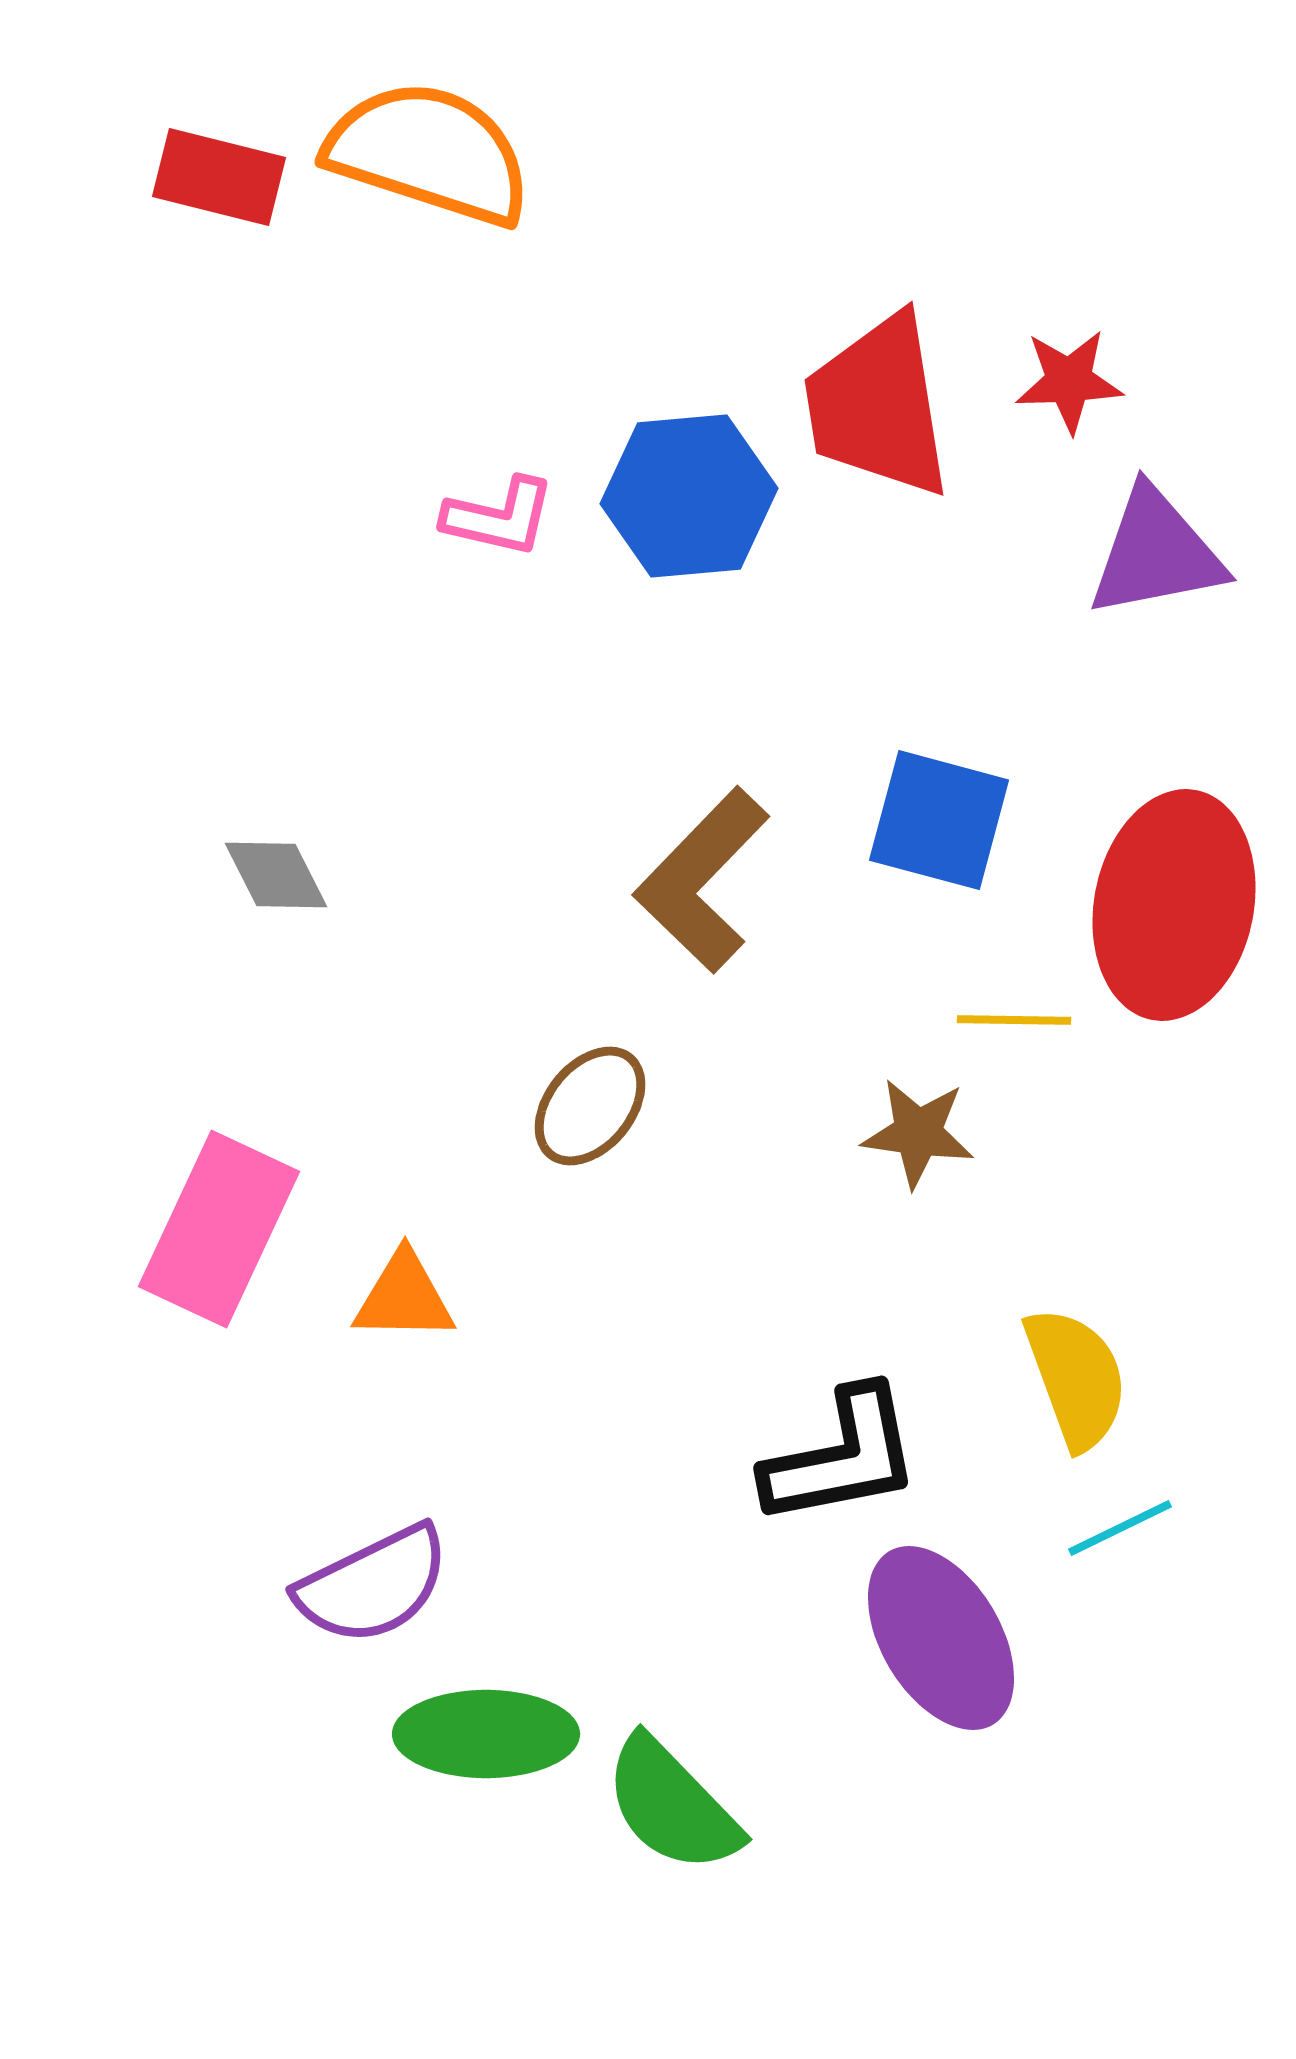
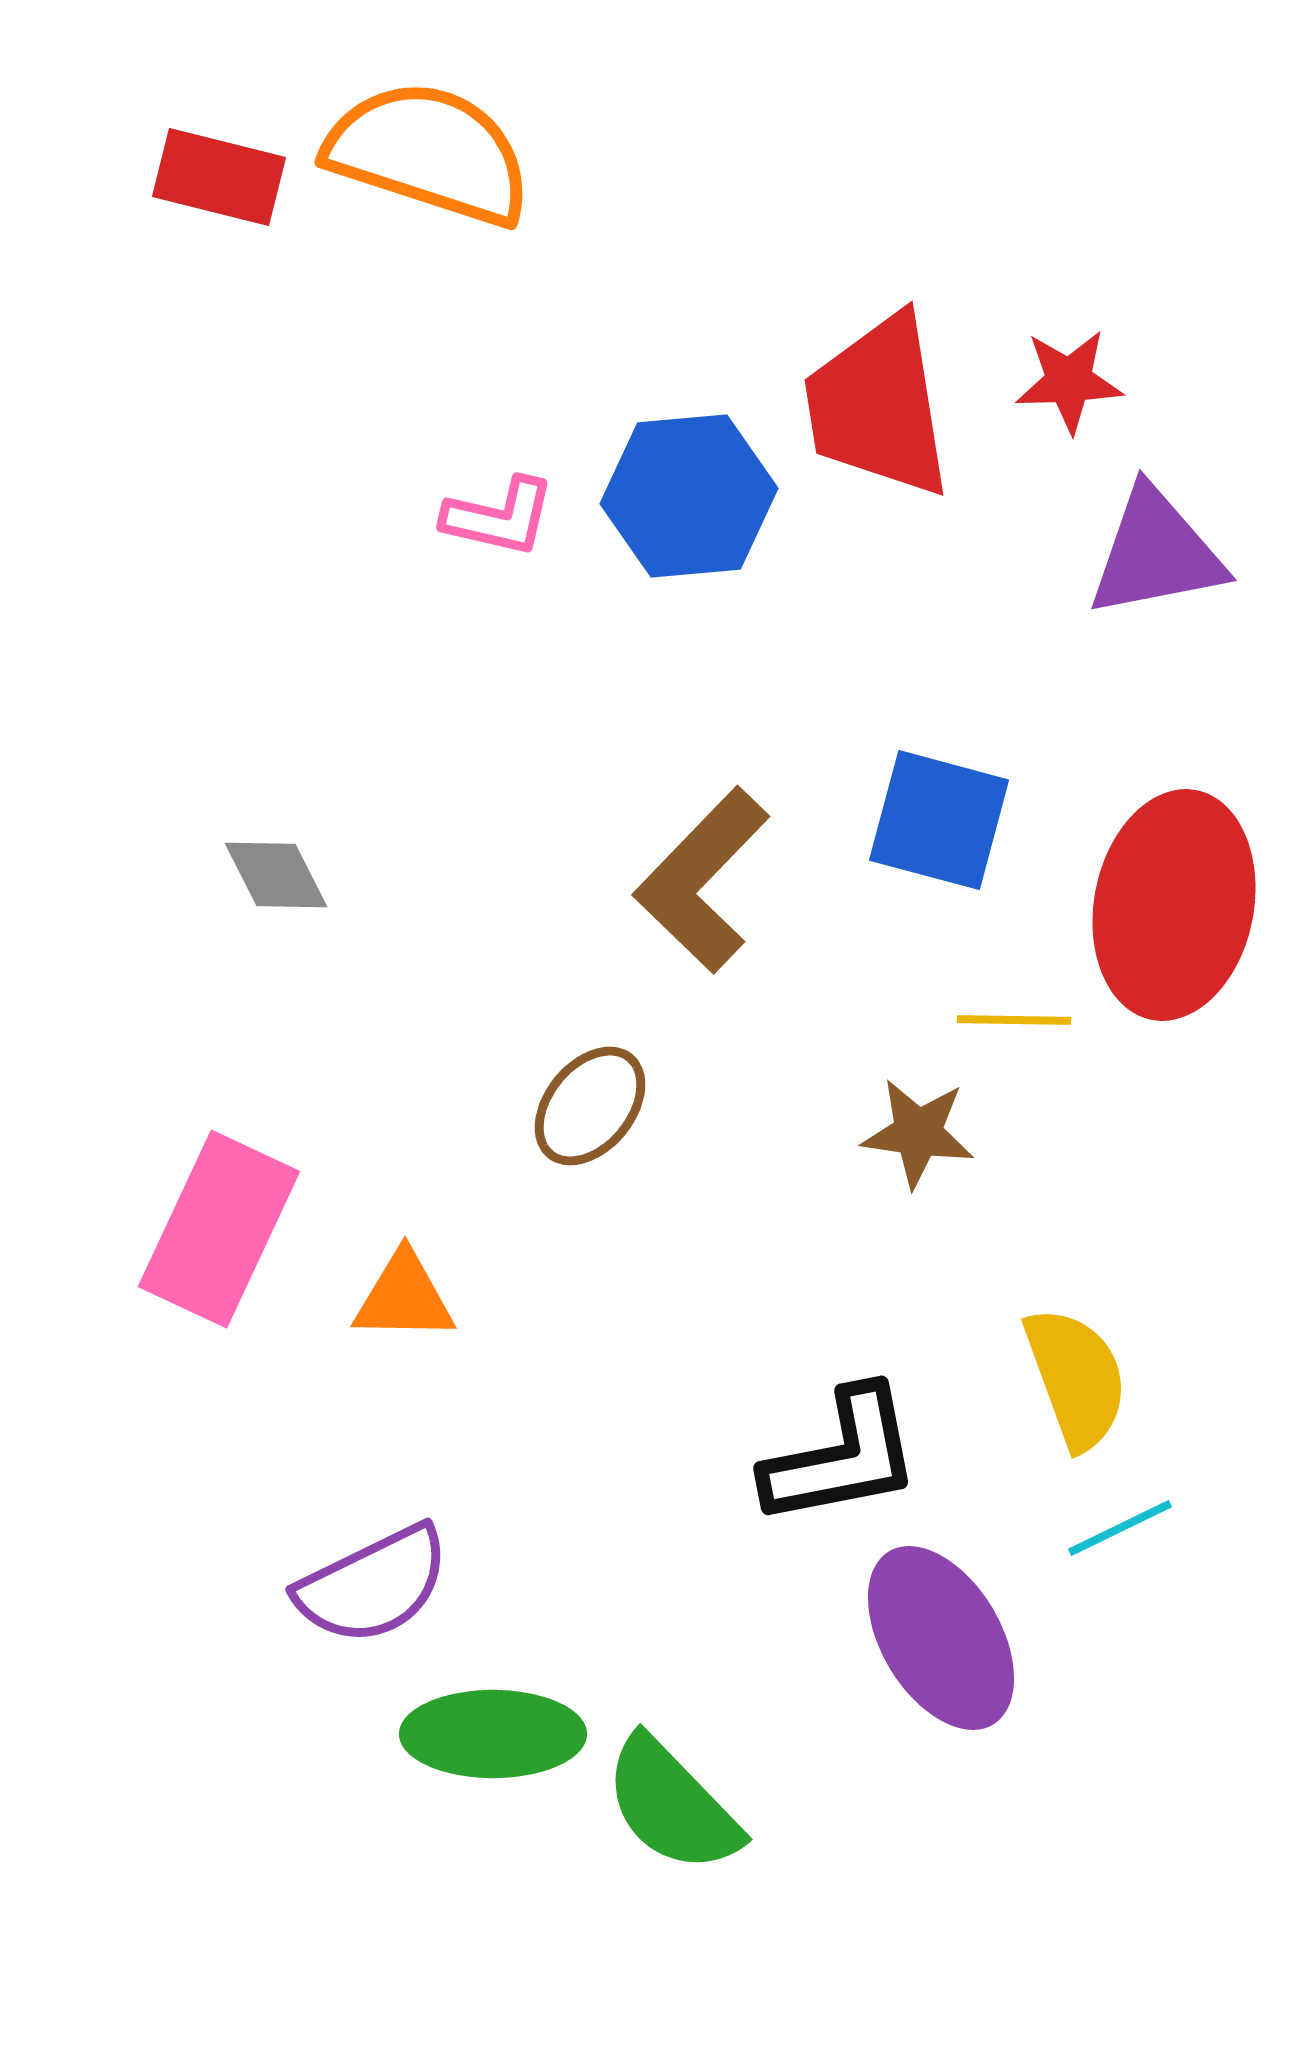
green ellipse: moved 7 px right
